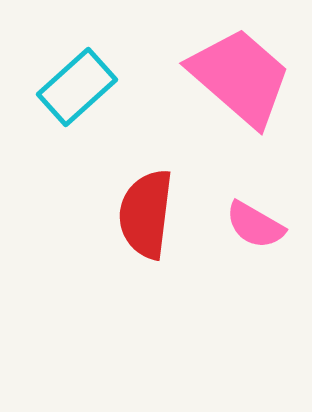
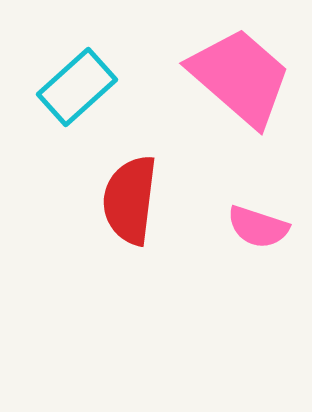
red semicircle: moved 16 px left, 14 px up
pink semicircle: moved 3 px right, 2 px down; rotated 12 degrees counterclockwise
